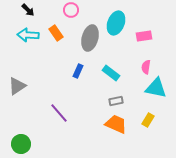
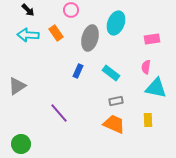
pink rectangle: moved 8 px right, 3 px down
yellow rectangle: rotated 32 degrees counterclockwise
orange trapezoid: moved 2 px left
